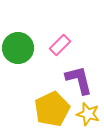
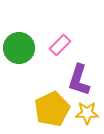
green circle: moved 1 px right
purple L-shape: rotated 148 degrees counterclockwise
yellow star: moved 1 px left, 1 px up; rotated 15 degrees counterclockwise
